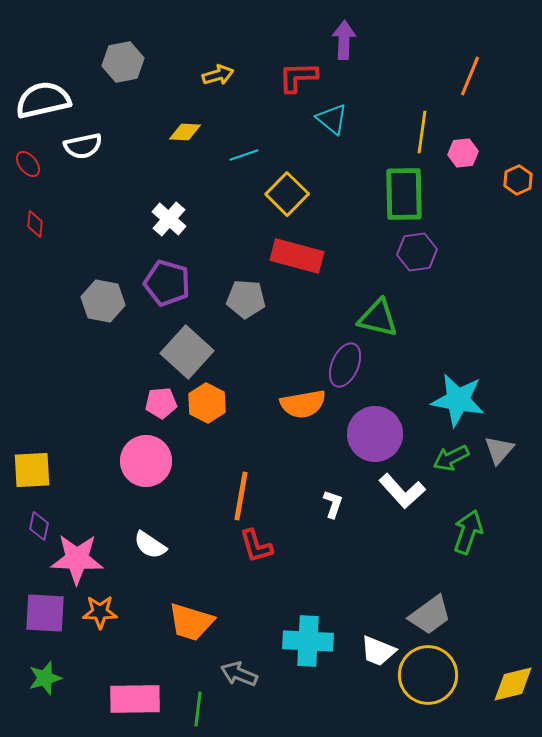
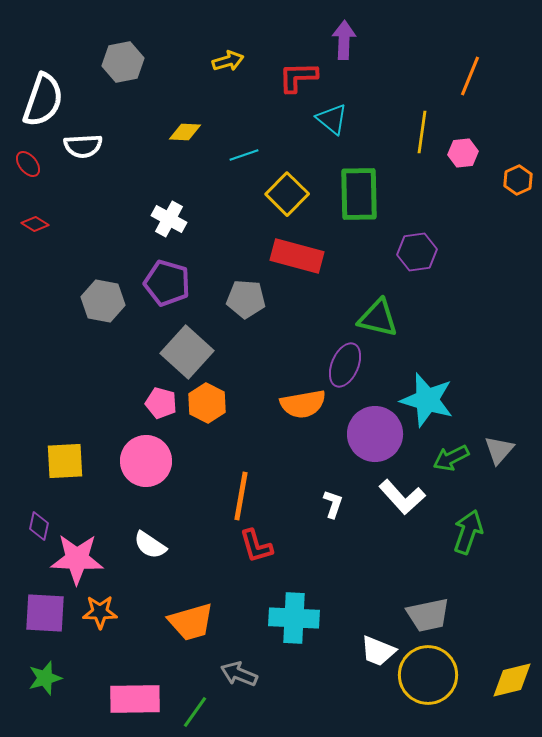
yellow arrow at (218, 75): moved 10 px right, 14 px up
white semicircle at (43, 100): rotated 122 degrees clockwise
white semicircle at (83, 146): rotated 9 degrees clockwise
green rectangle at (404, 194): moved 45 px left
white cross at (169, 219): rotated 12 degrees counterclockwise
red diamond at (35, 224): rotated 64 degrees counterclockwise
cyan star at (458, 400): moved 31 px left; rotated 6 degrees clockwise
pink pentagon at (161, 403): rotated 20 degrees clockwise
yellow square at (32, 470): moved 33 px right, 9 px up
white L-shape at (402, 491): moved 6 px down
gray trapezoid at (430, 615): moved 2 px left; rotated 24 degrees clockwise
orange trapezoid at (191, 622): rotated 33 degrees counterclockwise
cyan cross at (308, 641): moved 14 px left, 23 px up
yellow diamond at (513, 684): moved 1 px left, 4 px up
green line at (198, 709): moved 3 px left, 3 px down; rotated 28 degrees clockwise
